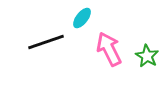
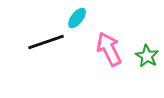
cyan ellipse: moved 5 px left
